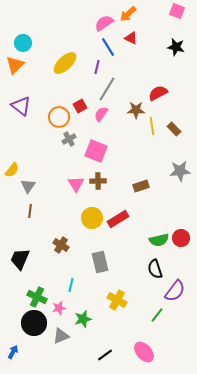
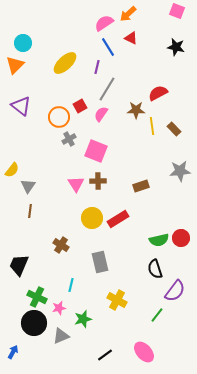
black trapezoid at (20, 259): moved 1 px left, 6 px down
